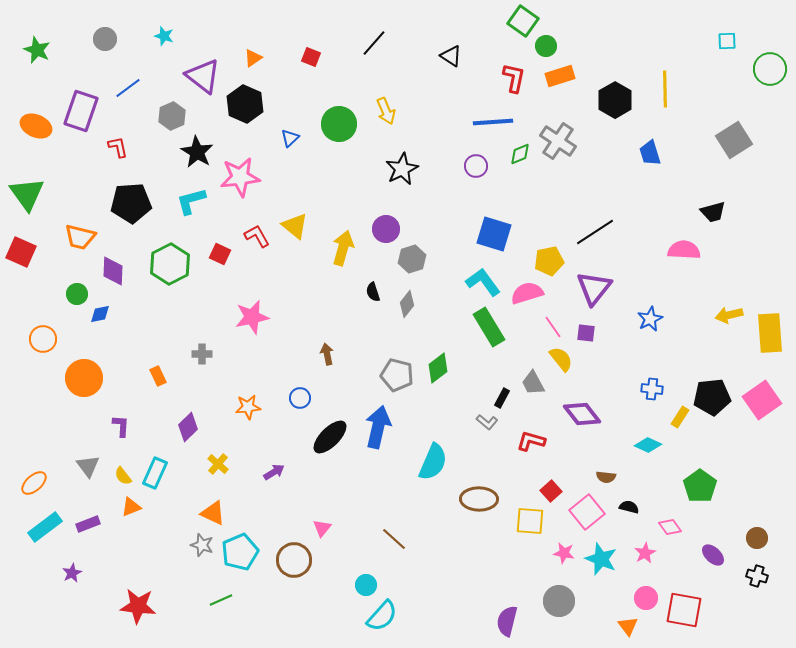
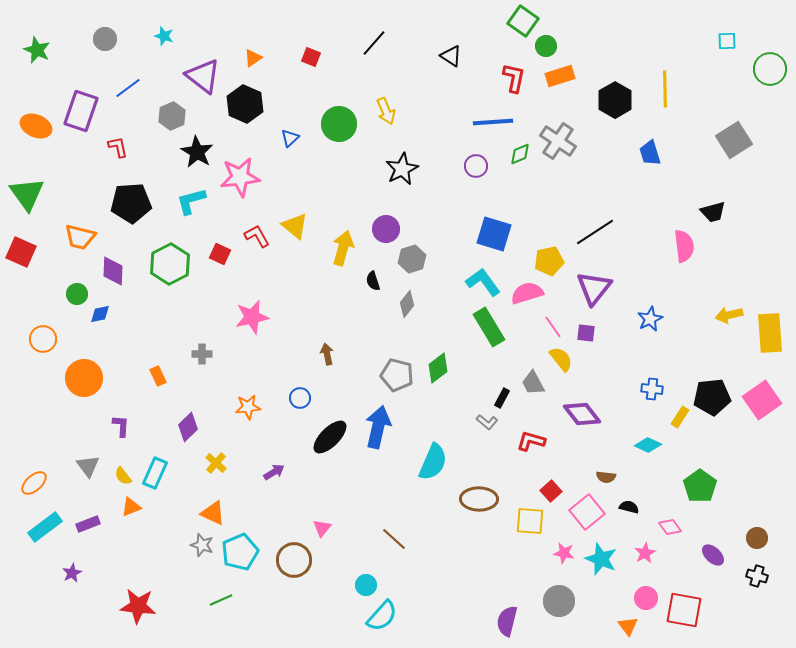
pink semicircle at (684, 250): moved 4 px up; rotated 80 degrees clockwise
black semicircle at (373, 292): moved 11 px up
yellow cross at (218, 464): moved 2 px left, 1 px up
